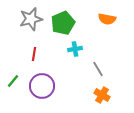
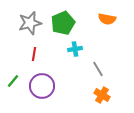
gray star: moved 1 px left, 4 px down
